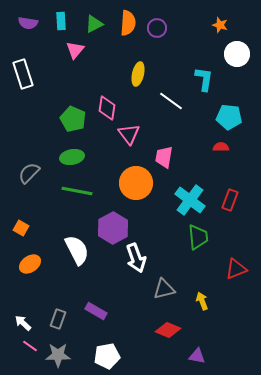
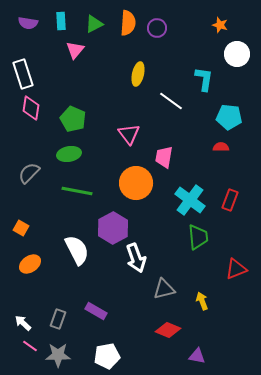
pink diamond at (107, 108): moved 76 px left
green ellipse at (72, 157): moved 3 px left, 3 px up
